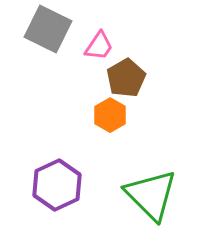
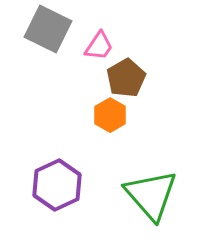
green triangle: rotated 4 degrees clockwise
